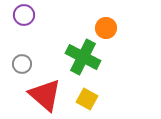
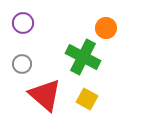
purple circle: moved 1 px left, 8 px down
